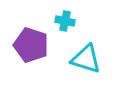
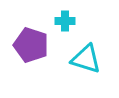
cyan cross: rotated 12 degrees counterclockwise
